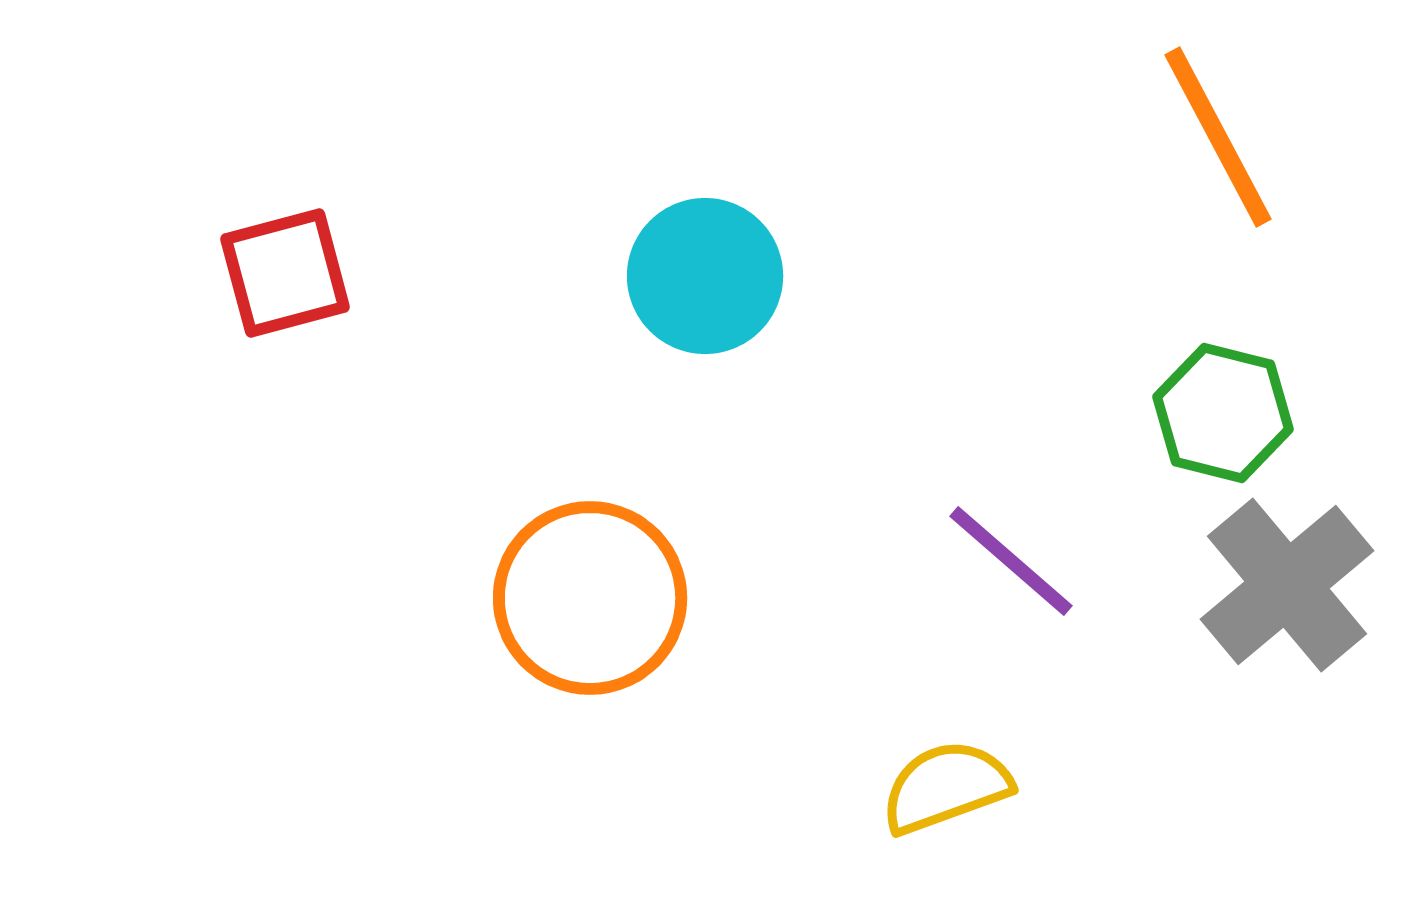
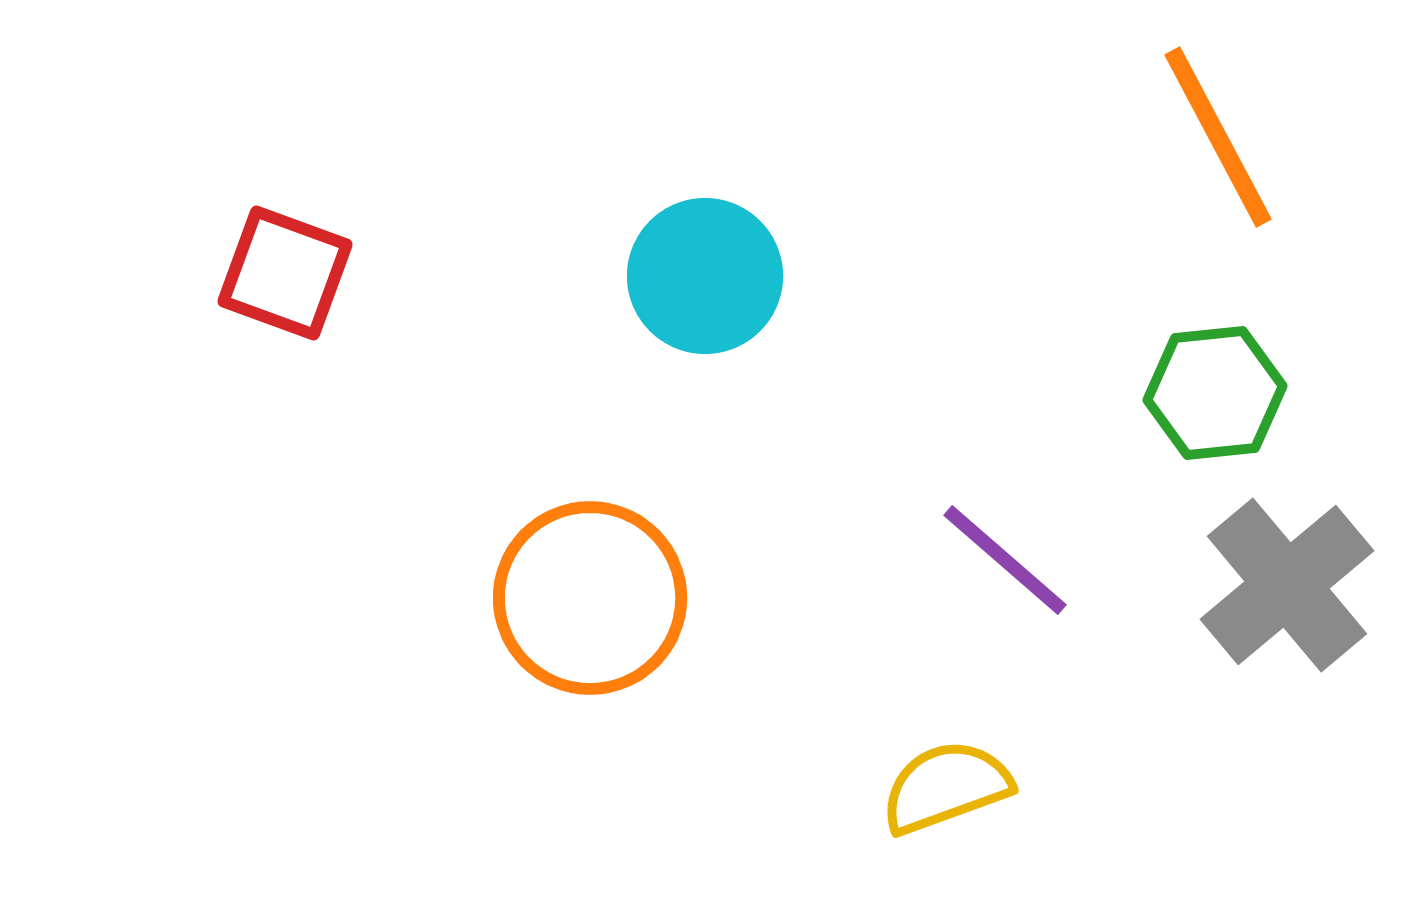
red square: rotated 35 degrees clockwise
green hexagon: moved 8 px left, 20 px up; rotated 20 degrees counterclockwise
purple line: moved 6 px left, 1 px up
